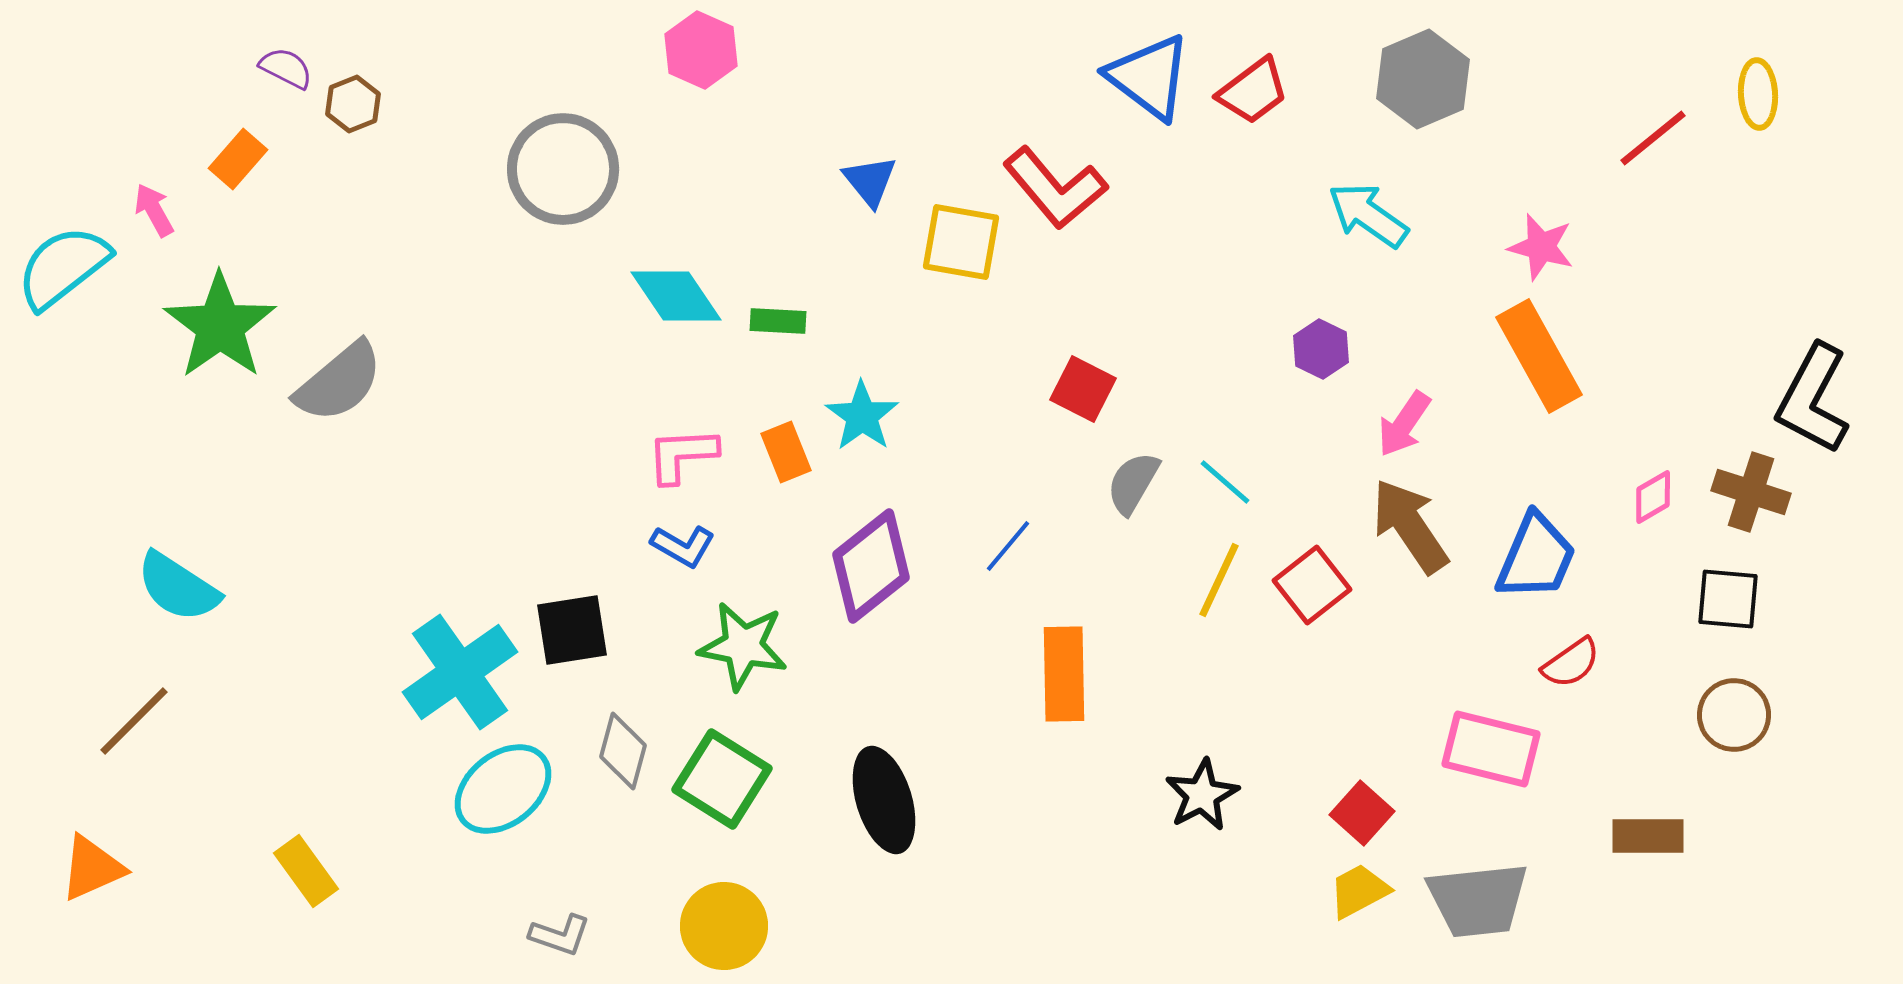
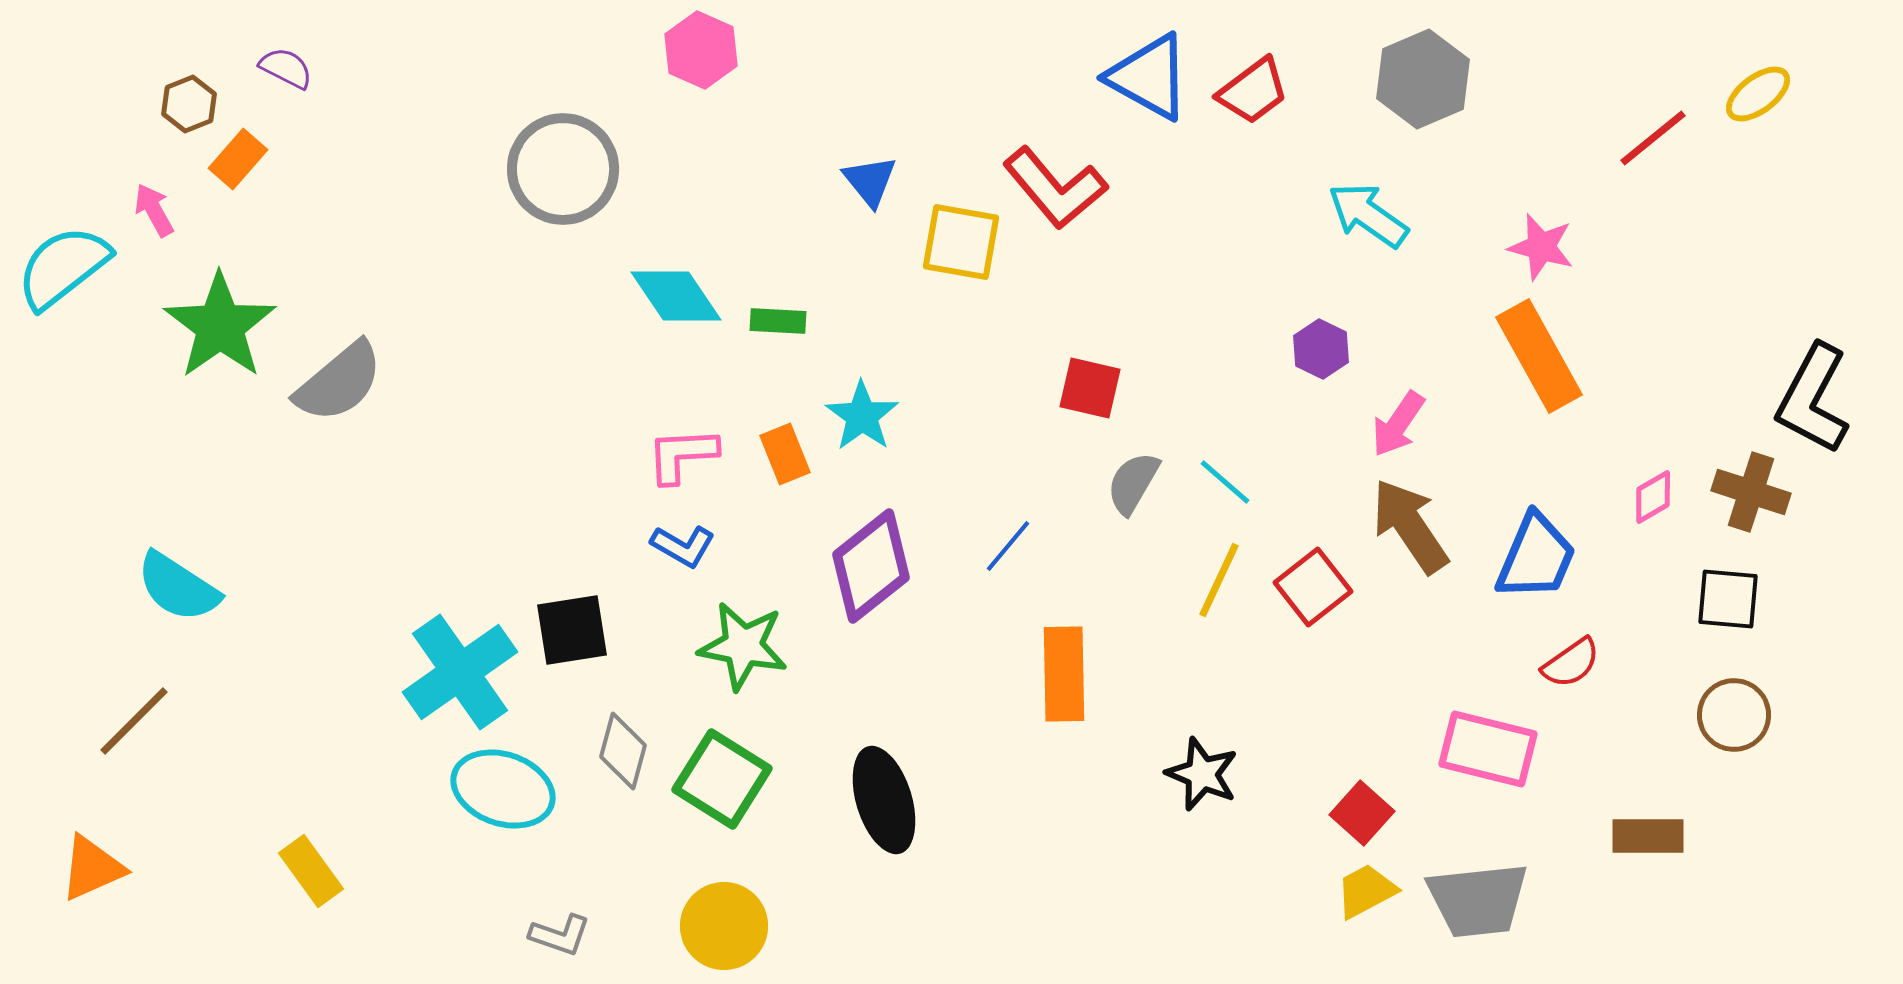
blue triangle at (1149, 77): rotated 8 degrees counterclockwise
yellow ellipse at (1758, 94): rotated 56 degrees clockwise
brown hexagon at (353, 104): moved 164 px left
red square at (1083, 389): moved 7 px right, 1 px up; rotated 14 degrees counterclockwise
pink arrow at (1404, 424): moved 6 px left
orange rectangle at (786, 452): moved 1 px left, 2 px down
red square at (1312, 585): moved 1 px right, 2 px down
pink rectangle at (1491, 749): moved 3 px left
cyan ellipse at (503, 789): rotated 58 degrees clockwise
black star at (1202, 795): moved 21 px up; rotated 22 degrees counterclockwise
yellow rectangle at (306, 871): moved 5 px right
yellow trapezoid at (1359, 891): moved 7 px right
